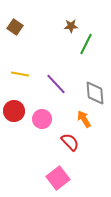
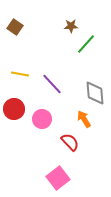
green line: rotated 15 degrees clockwise
purple line: moved 4 px left
red circle: moved 2 px up
